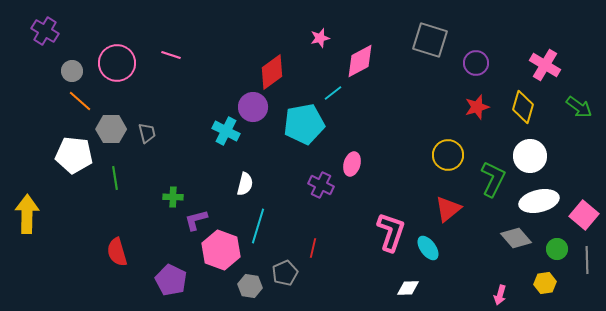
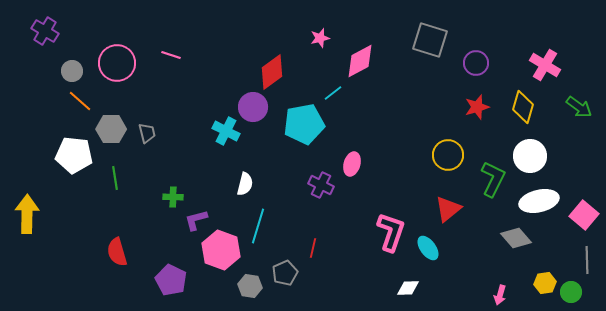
green circle at (557, 249): moved 14 px right, 43 px down
